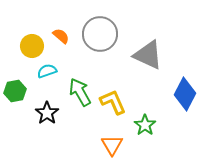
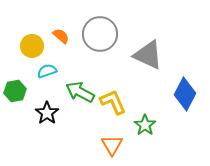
green arrow: rotated 32 degrees counterclockwise
